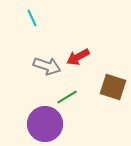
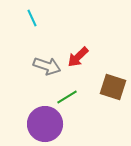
red arrow: rotated 15 degrees counterclockwise
